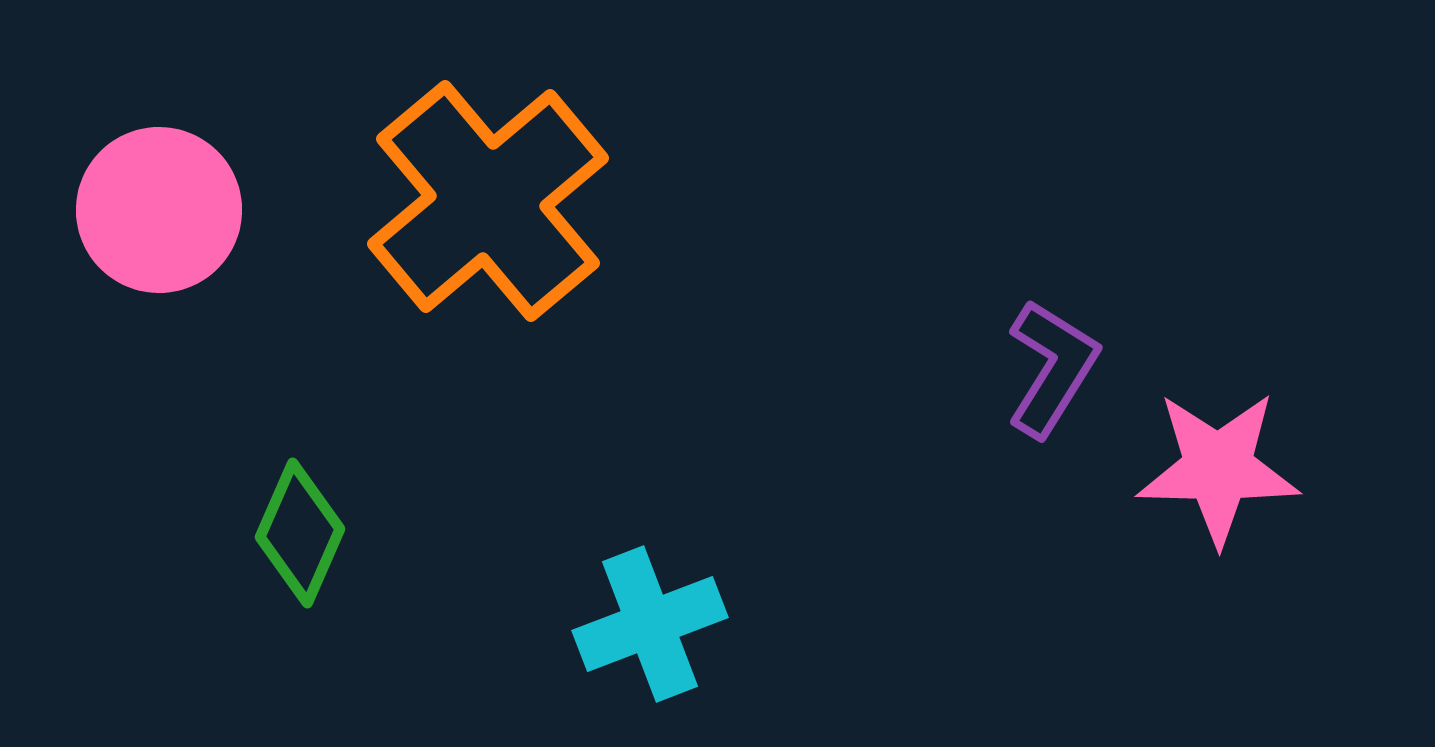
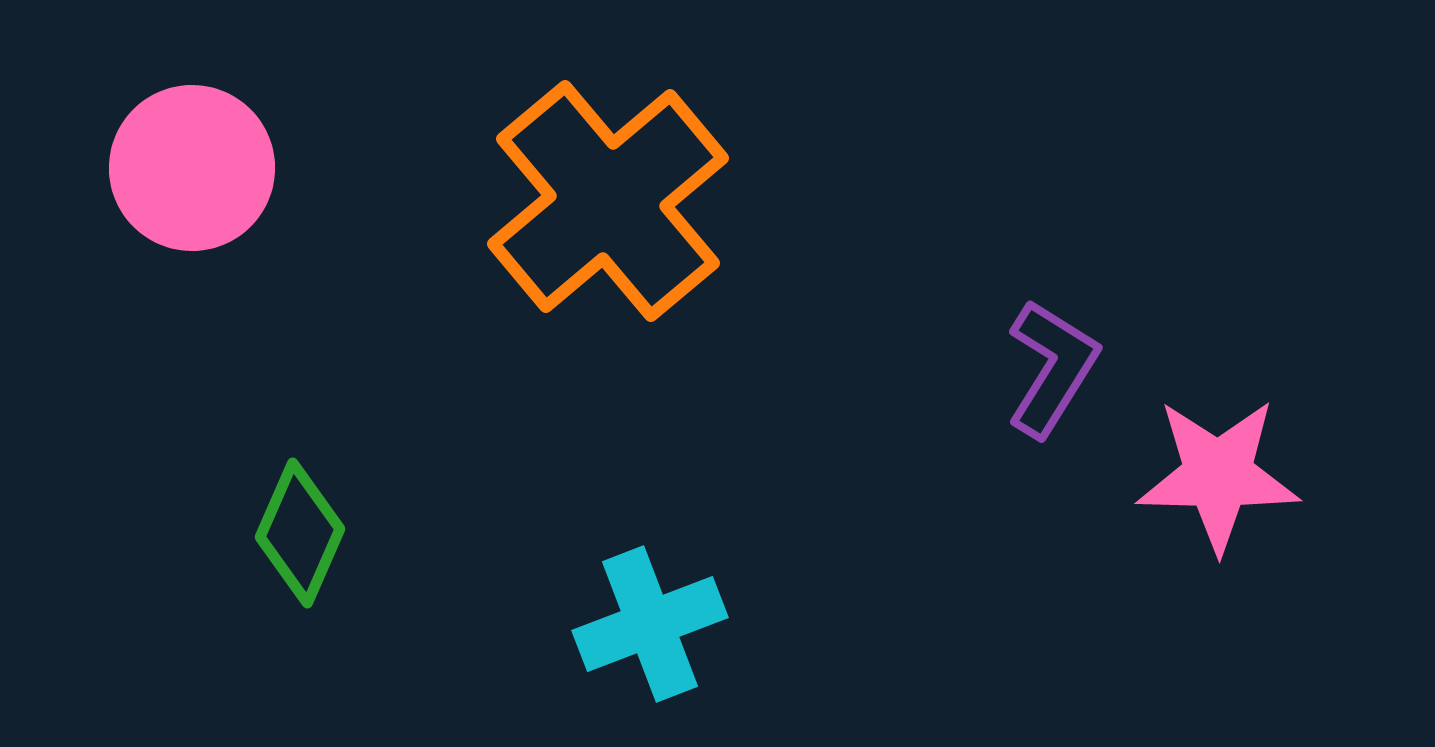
orange cross: moved 120 px right
pink circle: moved 33 px right, 42 px up
pink star: moved 7 px down
